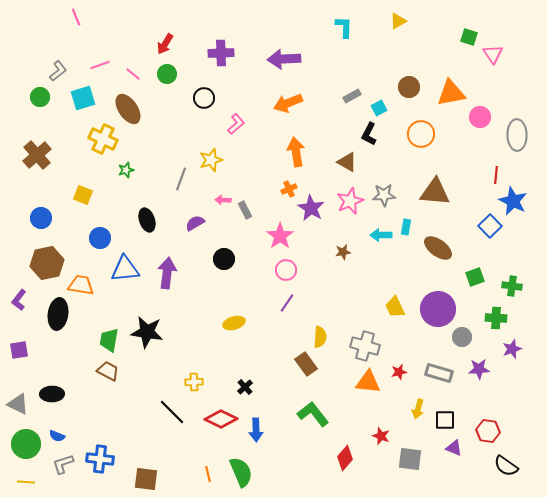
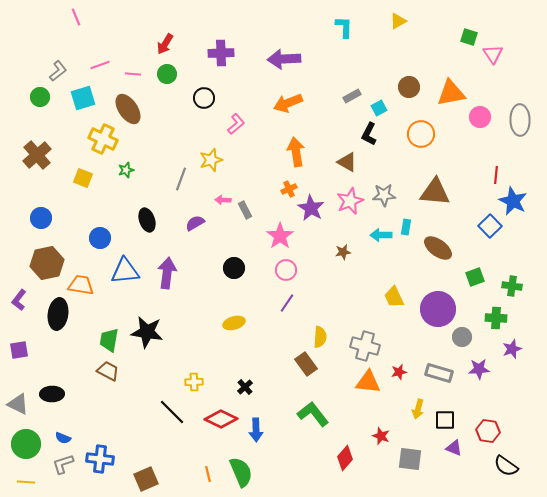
pink line at (133, 74): rotated 35 degrees counterclockwise
gray ellipse at (517, 135): moved 3 px right, 15 px up
yellow square at (83, 195): moved 17 px up
black circle at (224, 259): moved 10 px right, 9 px down
blue triangle at (125, 269): moved 2 px down
yellow trapezoid at (395, 307): moved 1 px left, 10 px up
blue semicircle at (57, 436): moved 6 px right, 2 px down
brown square at (146, 479): rotated 30 degrees counterclockwise
